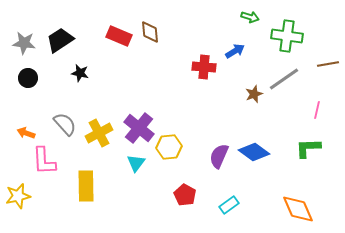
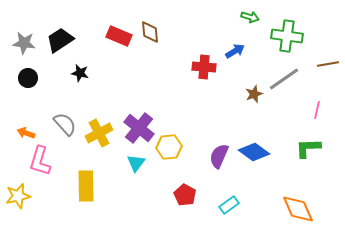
pink L-shape: moved 4 px left; rotated 20 degrees clockwise
